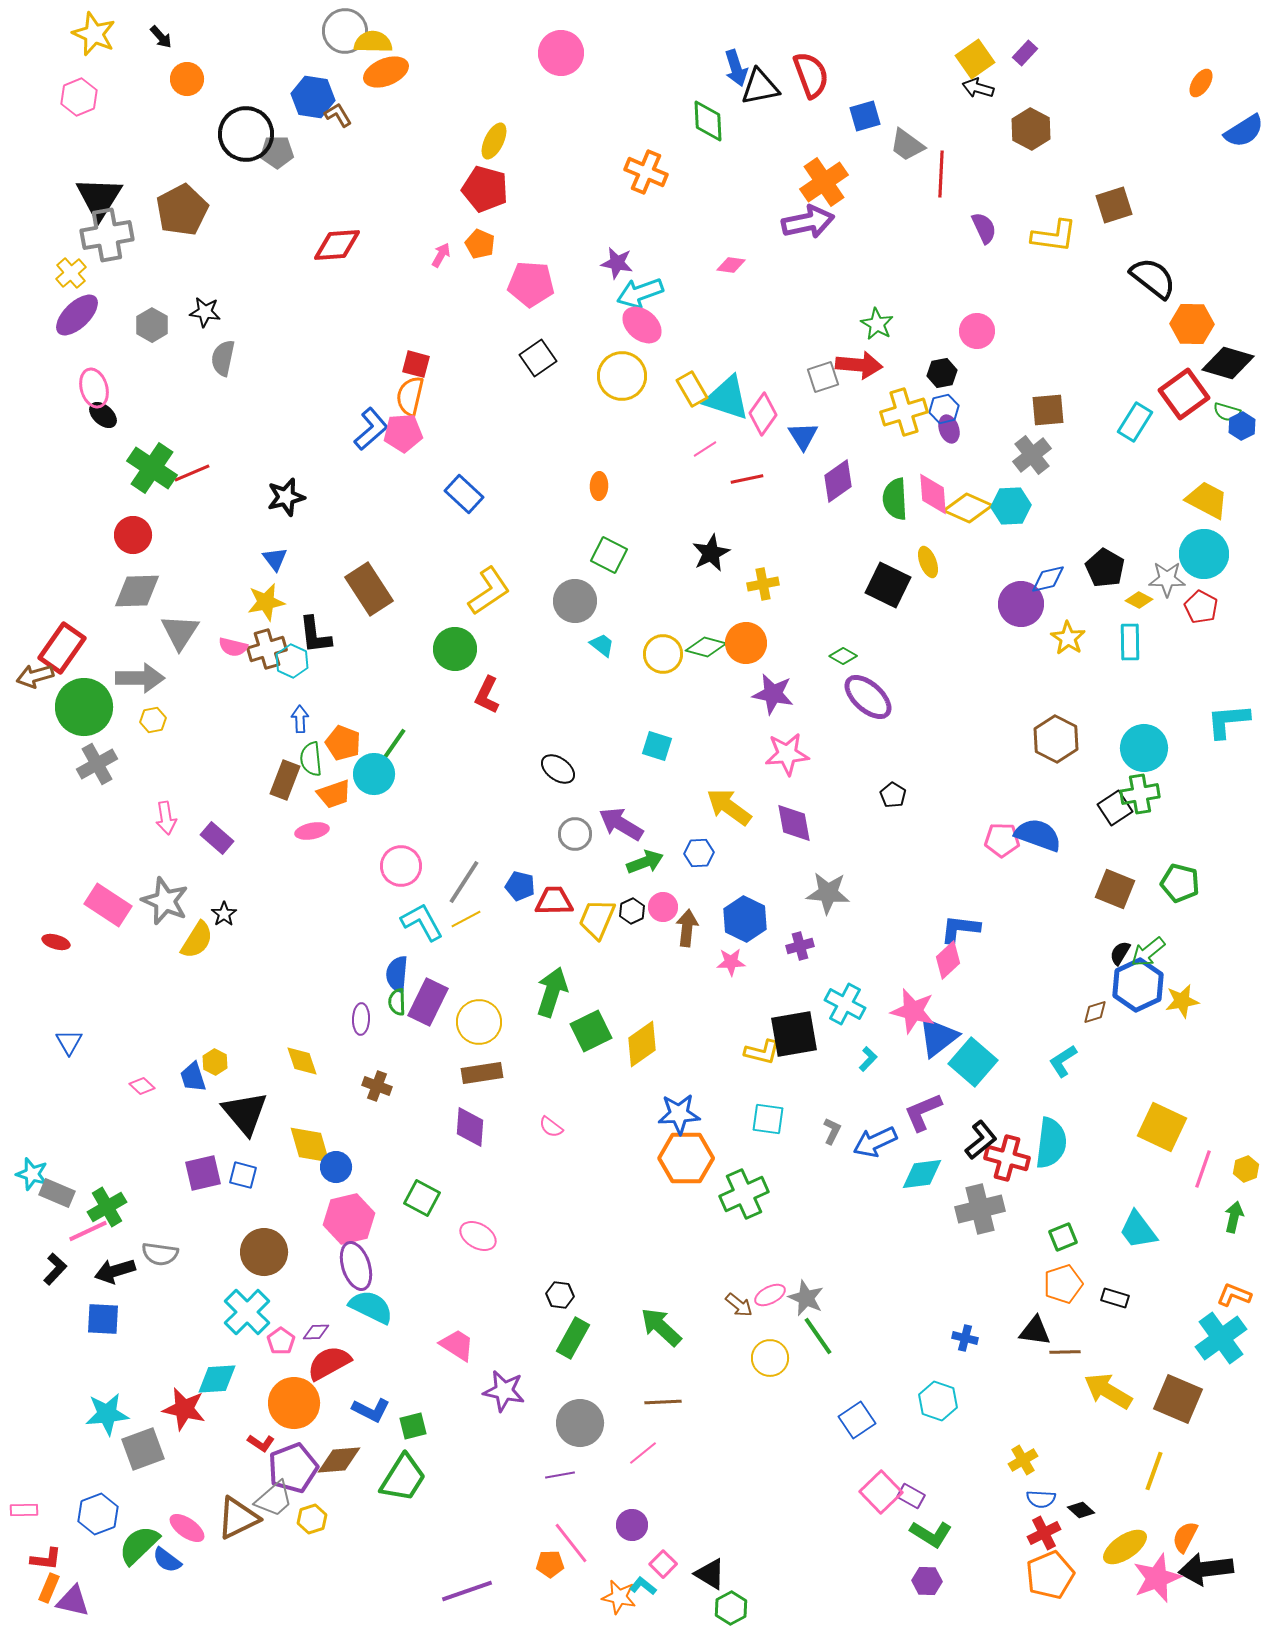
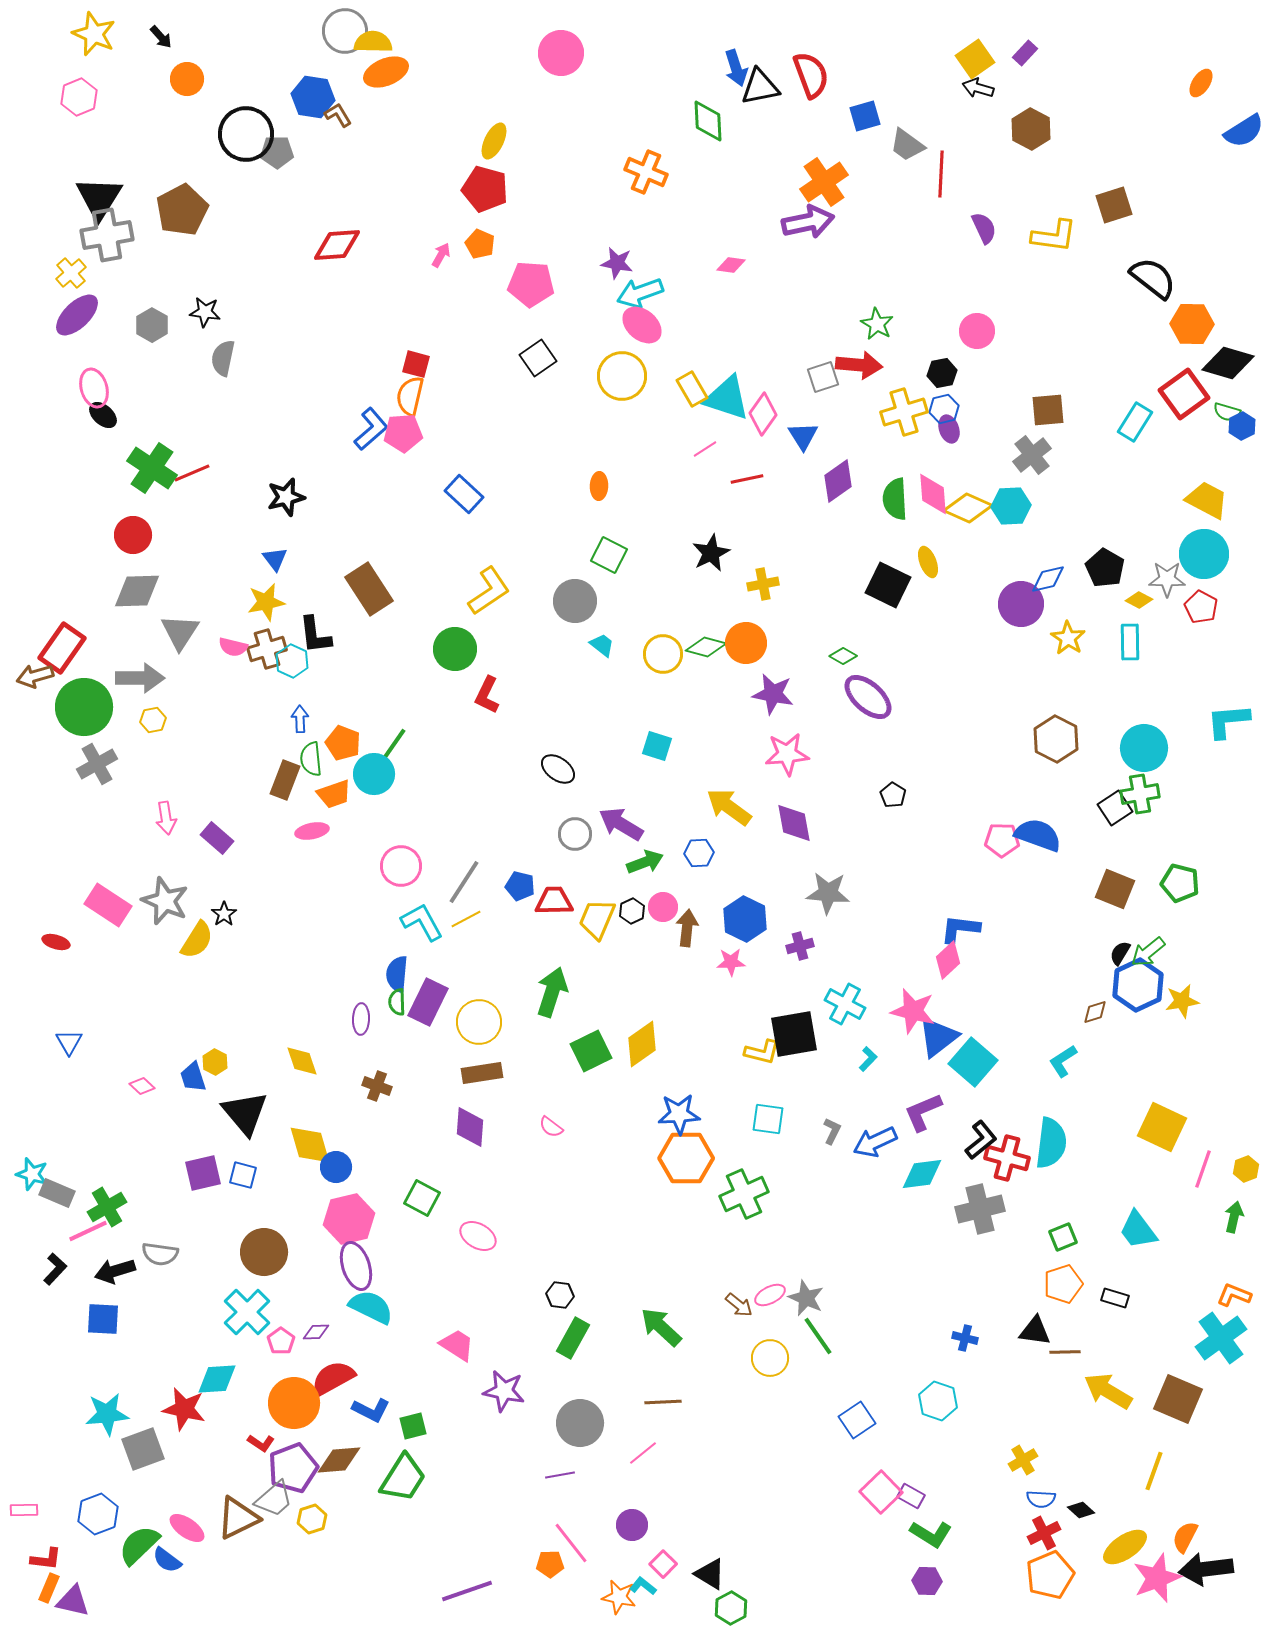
green square at (591, 1031): moved 20 px down
red semicircle at (329, 1363): moved 4 px right, 15 px down
